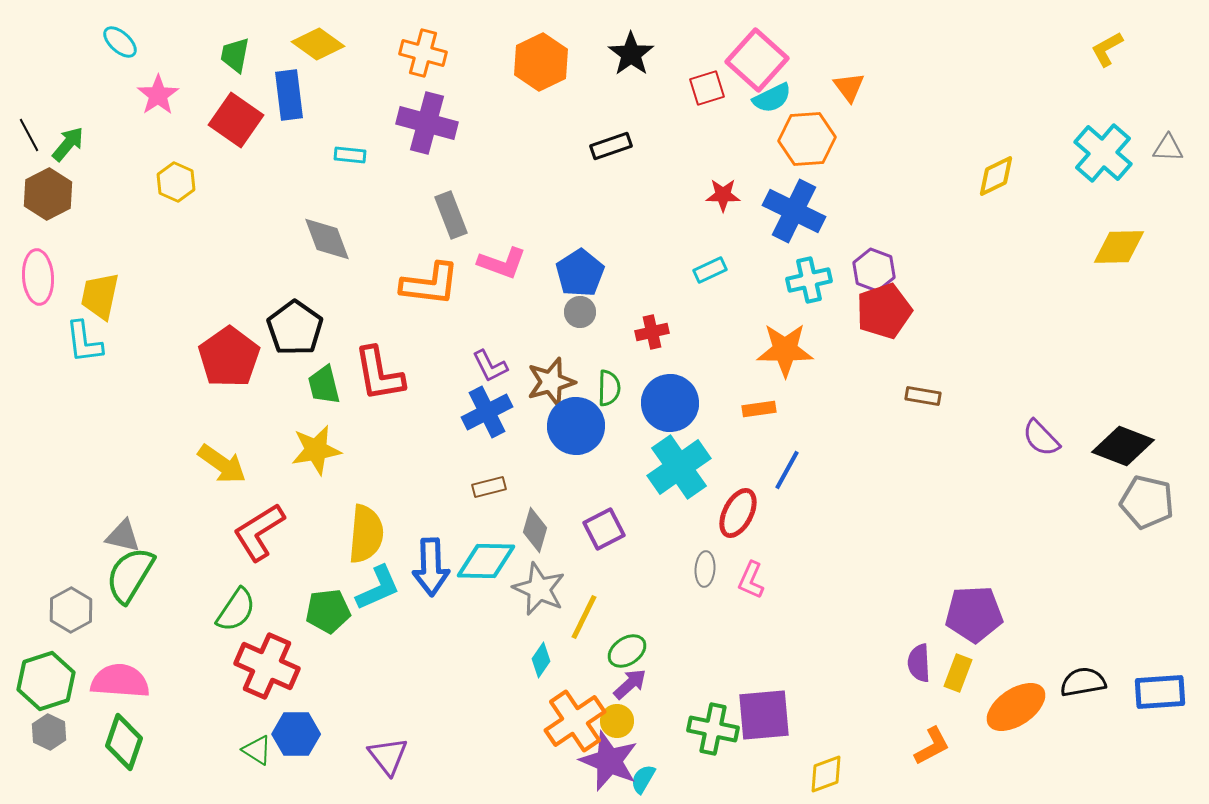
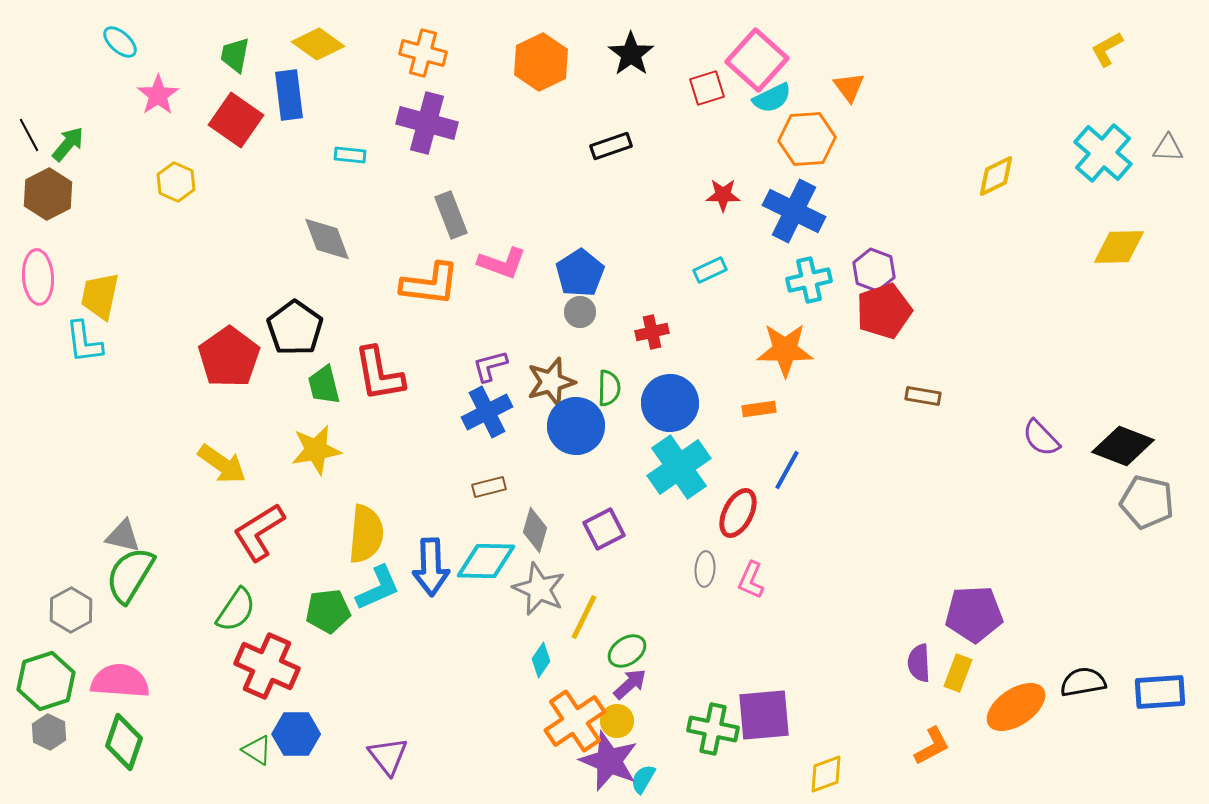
purple L-shape at (490, 366): rotated 102 degrees clockwise
